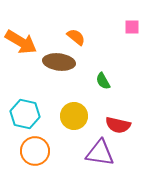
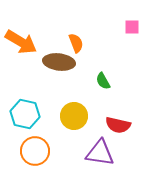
orange semicircle: moved 6 px down; rotated 30 degrees clockwise
